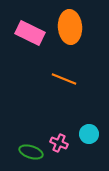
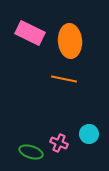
orange ellipse: moved 14 px down
orange line: rotated 10 degrees counterclockwise
